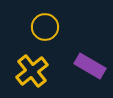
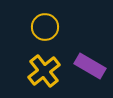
yellow cross: moved 12 px right
